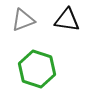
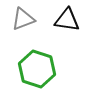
gray triangle: moved 1 px up
